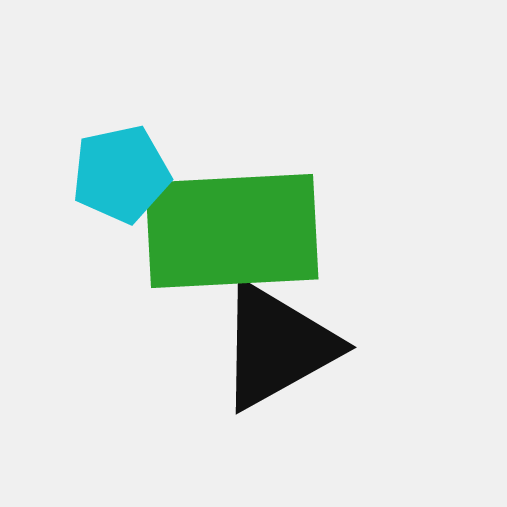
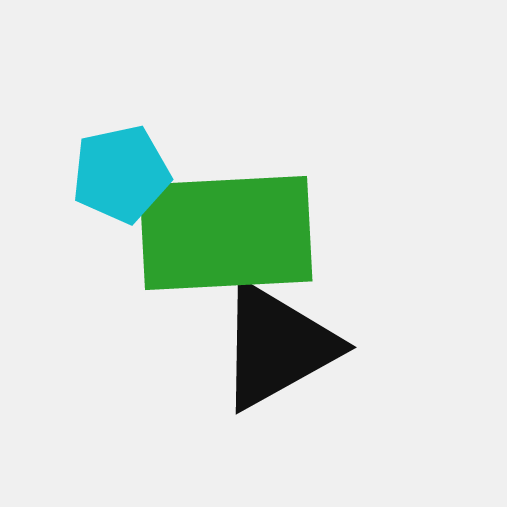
green rectangle: moved 6 px left, 2 px down
